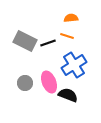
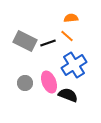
orange line: rotated 24 degrees clockwise
